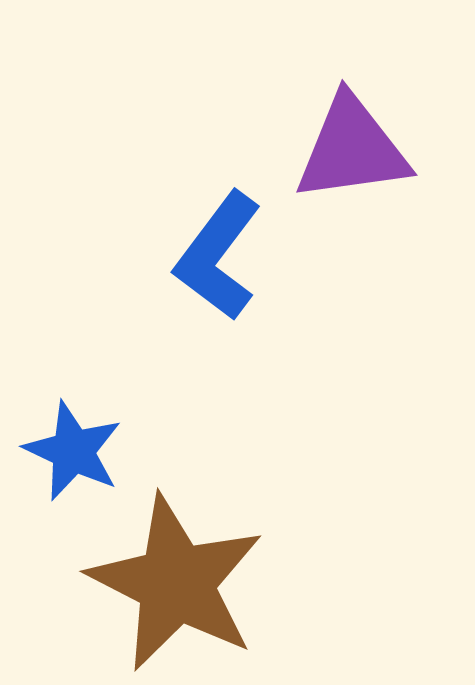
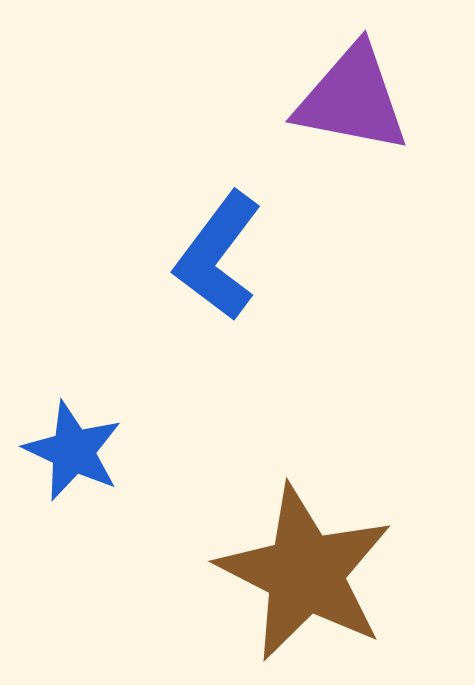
purple triangle: moved 50 px up; rotated 19 degrees clockwise
brown star: moved 129 px right, 10 px up
